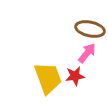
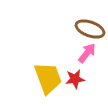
brown ellipse: rotated 8 degrees clockwise
red star: moved 3 px down
